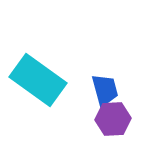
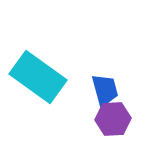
cyan rectangle: moved 3 px up
